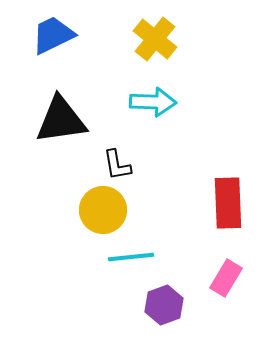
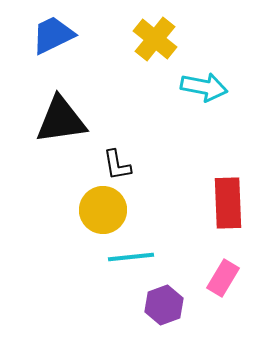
cyan arrow: moved 51 px right, 15 px up; rotated 9 degrees clockwise
pink rectangle: moved 3 px left
